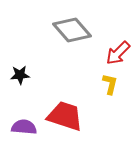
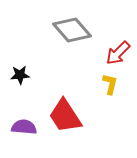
red trapezoid: rotated 141 degrees counterclockwise
